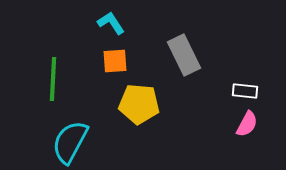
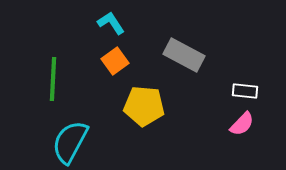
gray rectangle: rotated 36 degrees counterclockwise
orange square: rotated 32 degrees counterclockwise
yellow pentagon: moved 5 px right, 2 px down
pink semicircle: moved 5 px left; rotated 16 degrees clockwise
